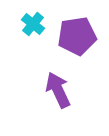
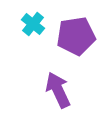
purple pentagon: moved 1 px left
